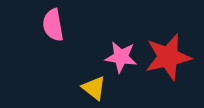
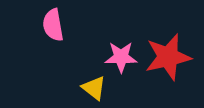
pink star: rotated 8 degrees counterclockwise
